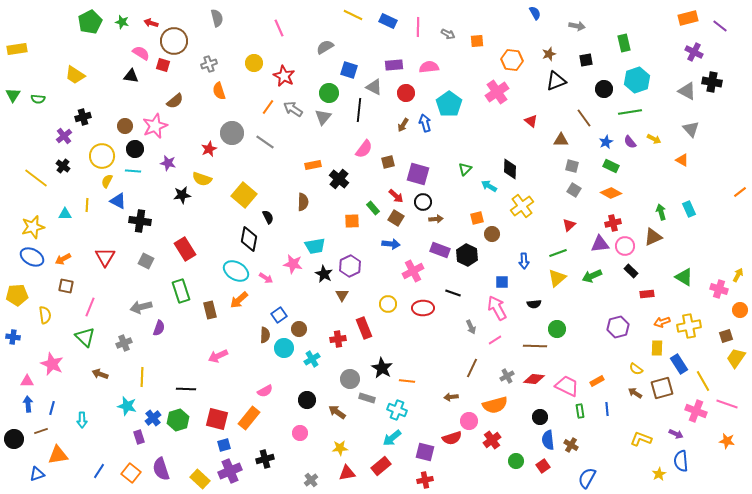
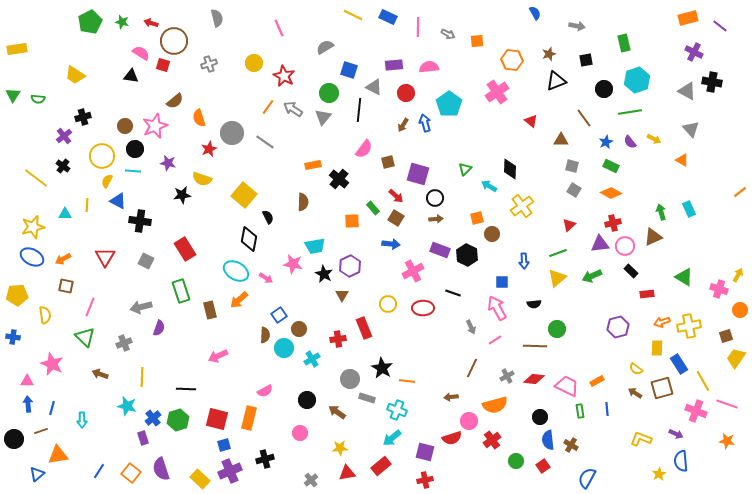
blue rectangle at (388, 21): moved 4 px up
orange semicircle at (219, 91): moved 20 px left, 27 px down
black circle at (423, 202): moved 12 px right, 4 px up
orange rectangle at (249, 418): rotated 25 degrees counterclockwise
purple rectangle at (139, 437): moved 4 px right, 1 px down
blue triangle at (37, 474): rotated 21 degrees counterclockwise
